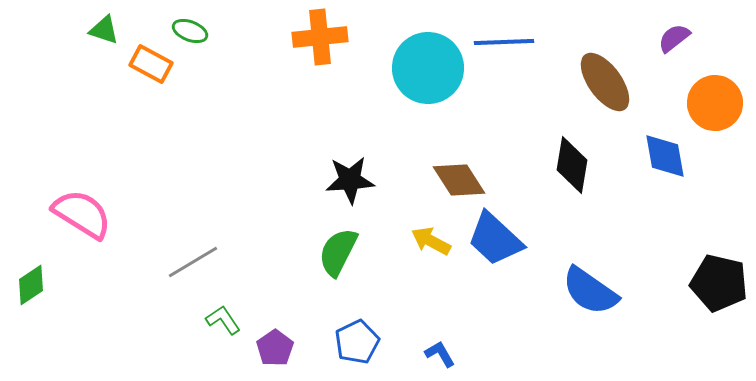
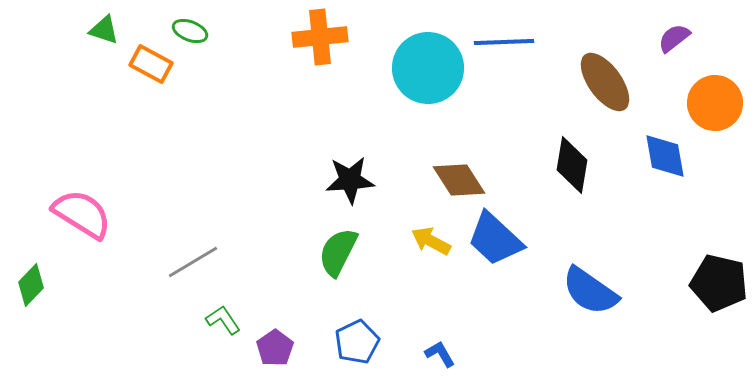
green diamond: rotated 12 degrees counterclockwise
